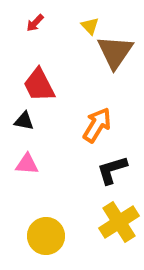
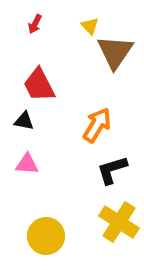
red arrow: moved 1 px down; rotated 18 degrees counterclockwise
yellow cross: rotated 24 degrees counterclockwise
